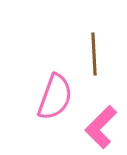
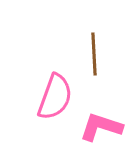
pink L-shape: rotated 63 degrees clockwise
